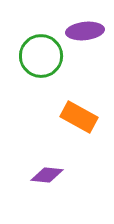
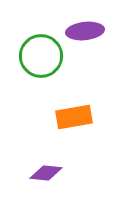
orange rectangle: moved 5 px left; rotated 39 degrees counterclockwise
purple diamond: moved 1 px left, 2 px up
